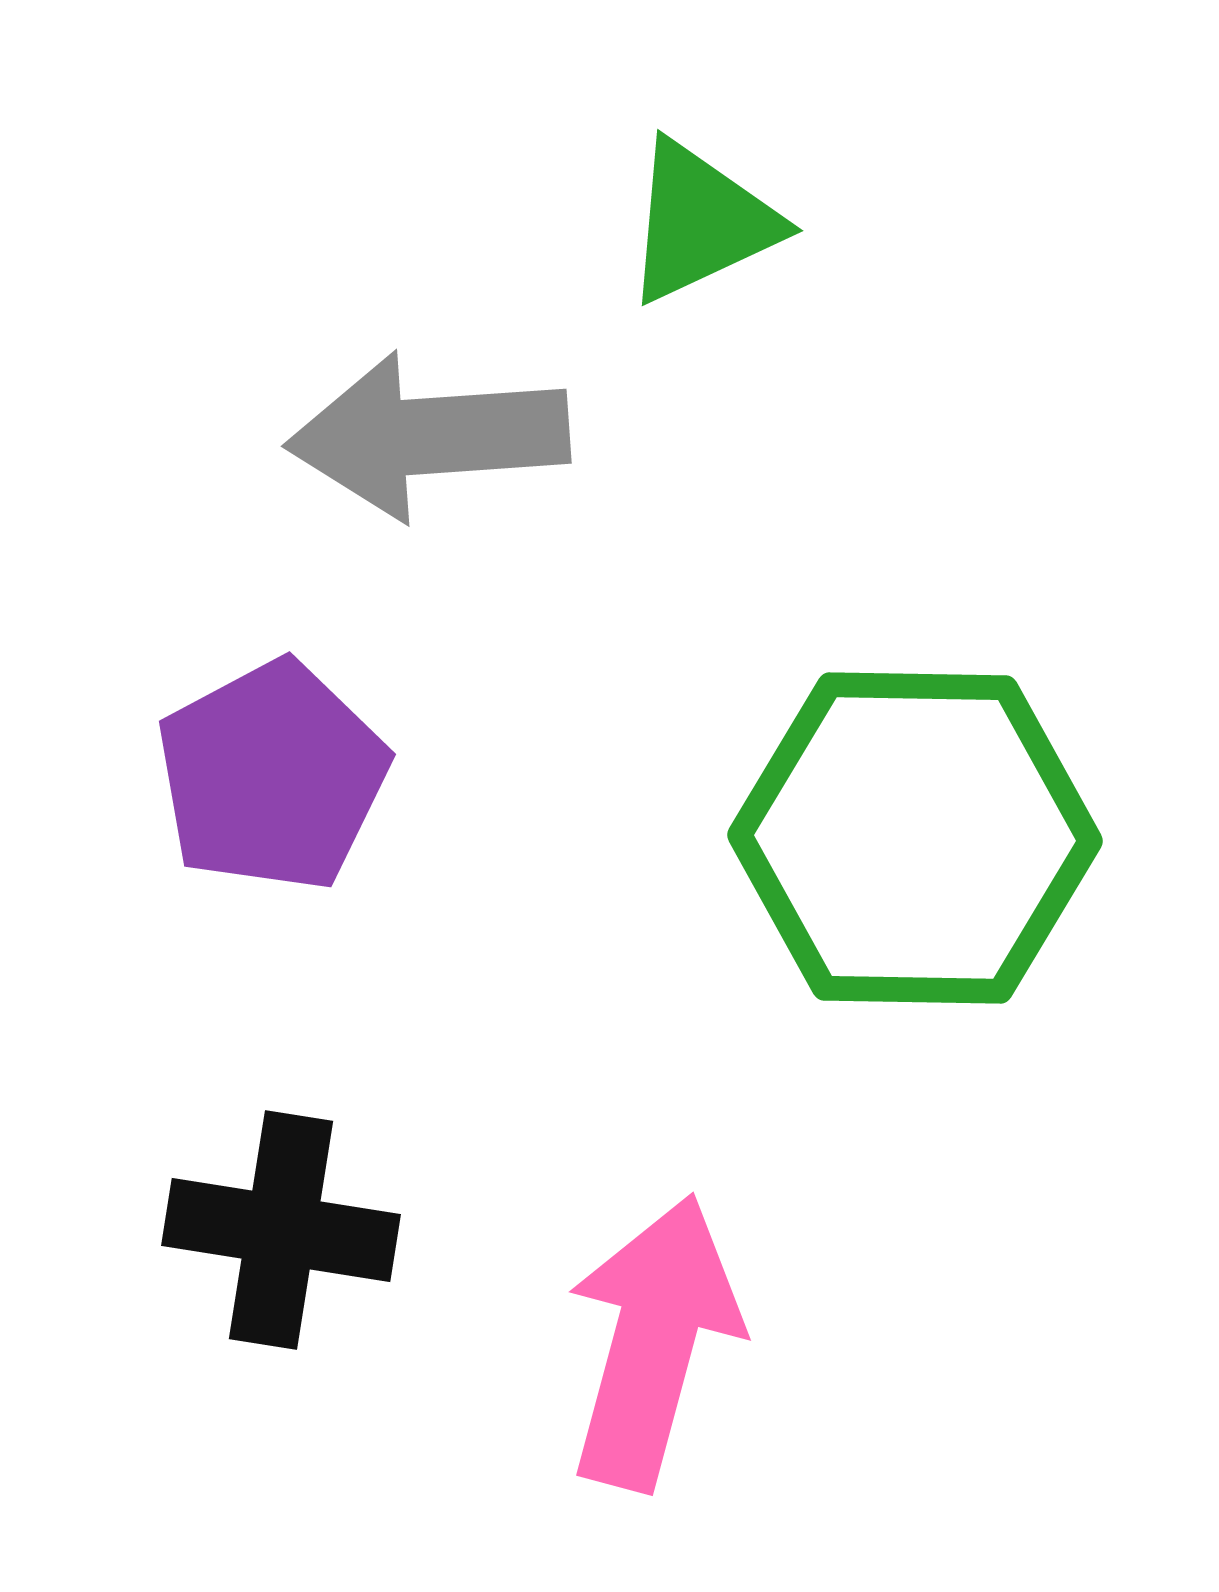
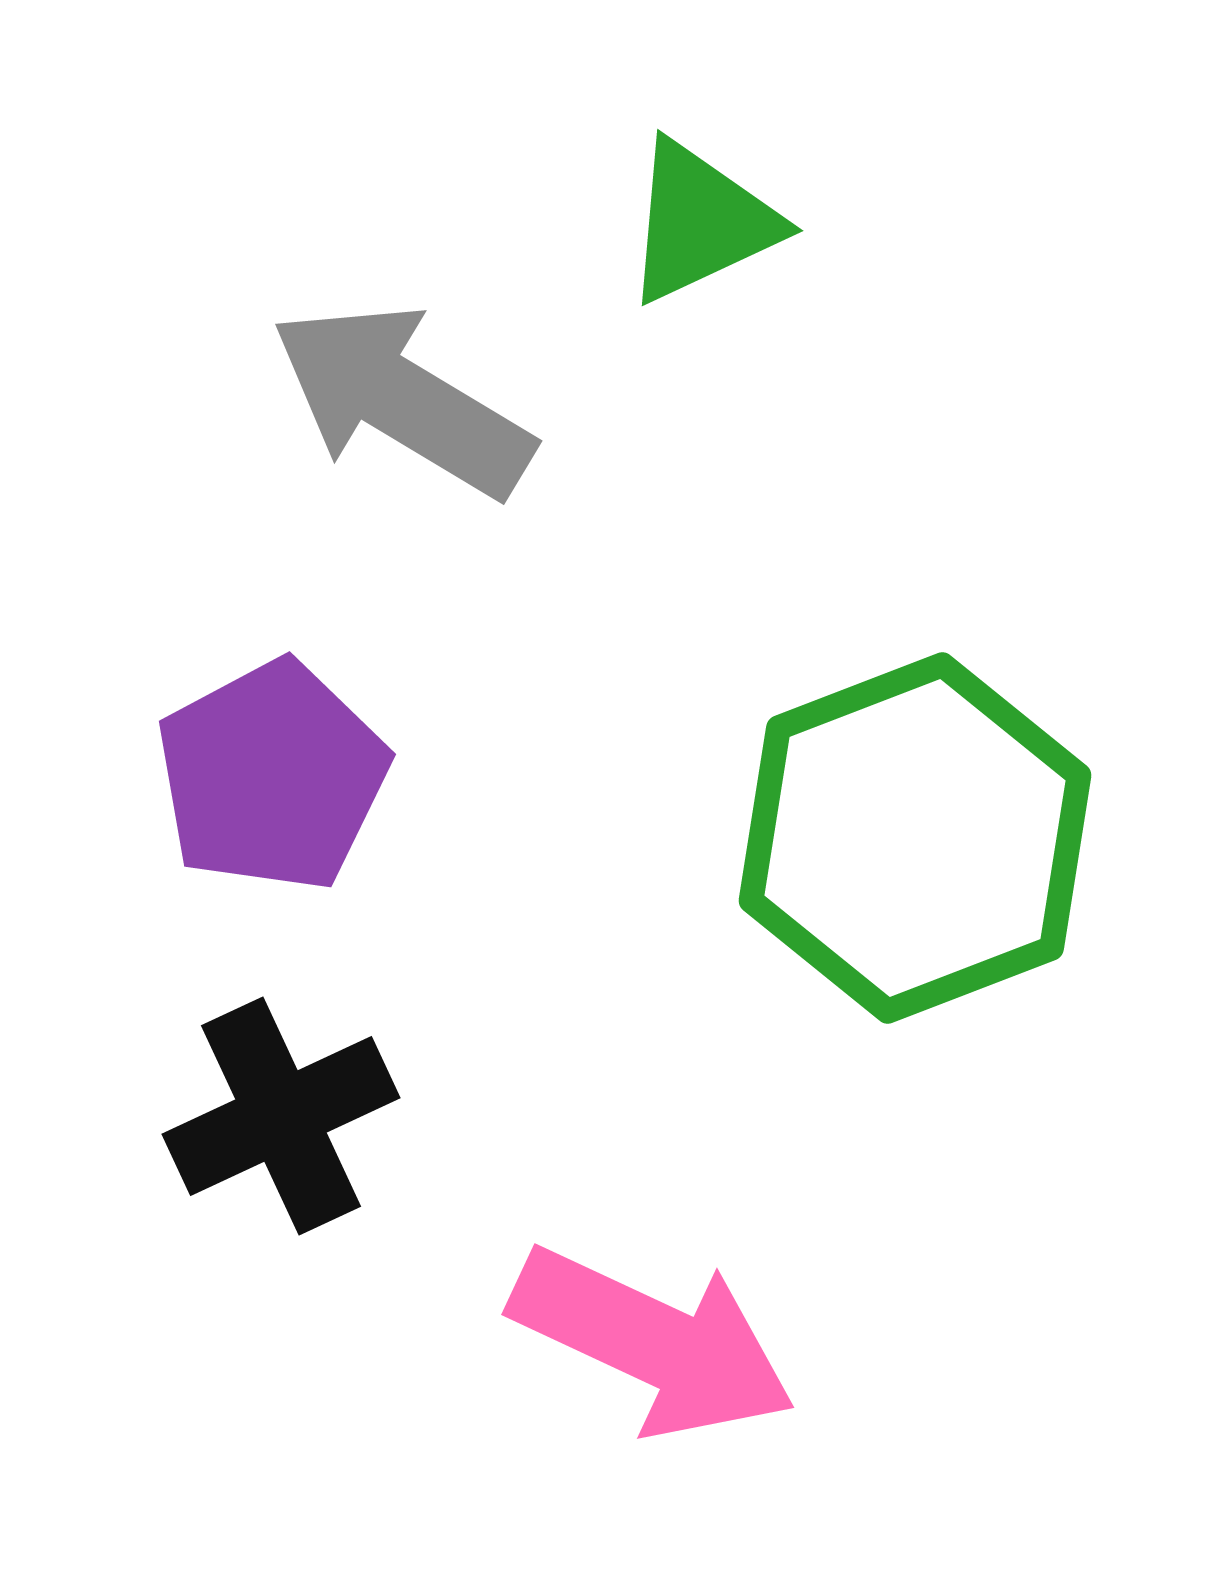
gray arrow: moved 26 px left, 36 px up; rotated 35 degrees clockwise
green hexagon: rotated 22 degrees counterclockwise
black cross: moved 114 px up; rotated 34 degrees counterclockwise
pink arrow: rotated 100 degrees clockwise
